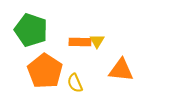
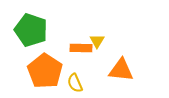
orange rectangle: moved 1 px right, 6 px down
